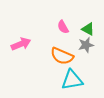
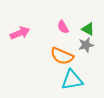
pink arrow: moved 1 px left, 11 px up
